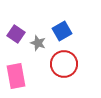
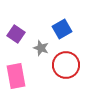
blue square: moved 2 px up
gray star: moved 3 px right, 5 px down
red circle: moved 2 px right, 1 px down
